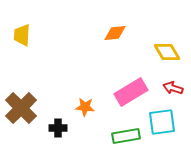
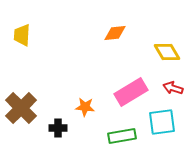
green rectangle: moved 4 px left
